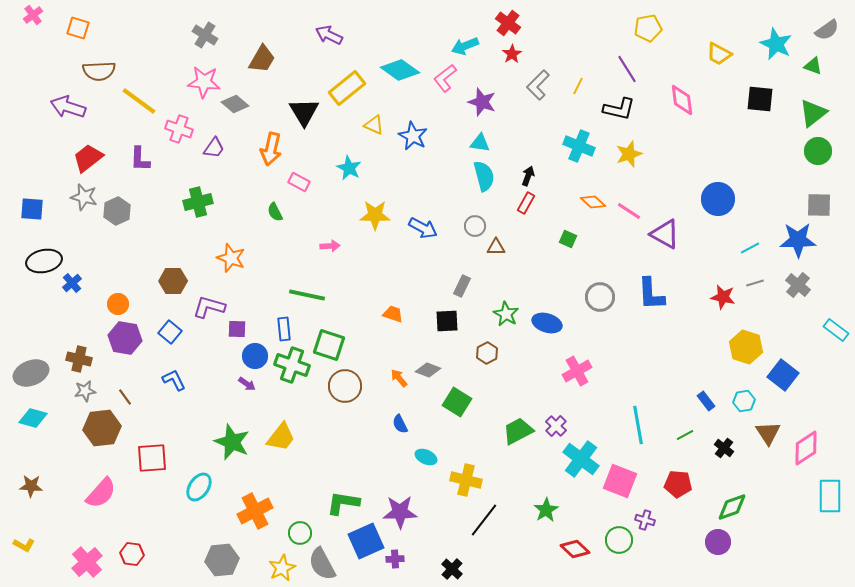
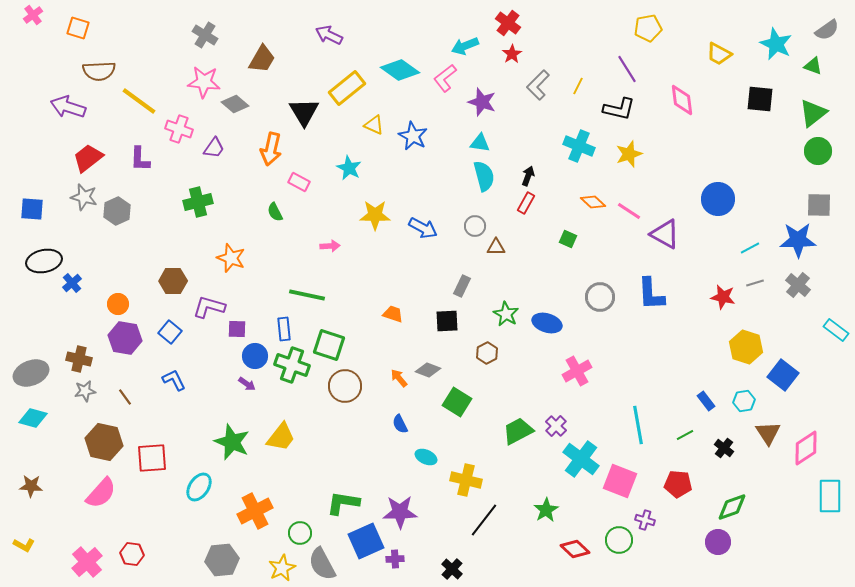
brown hexagon at (102, 428): moved 2 px right, 14 px down; rotated 18 degrees clockwise
